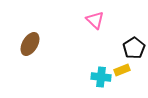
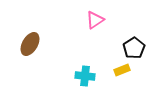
pink triangle: rotated 42 degrees clockwise
cyan cross: moved 16 px left, 1 px up
